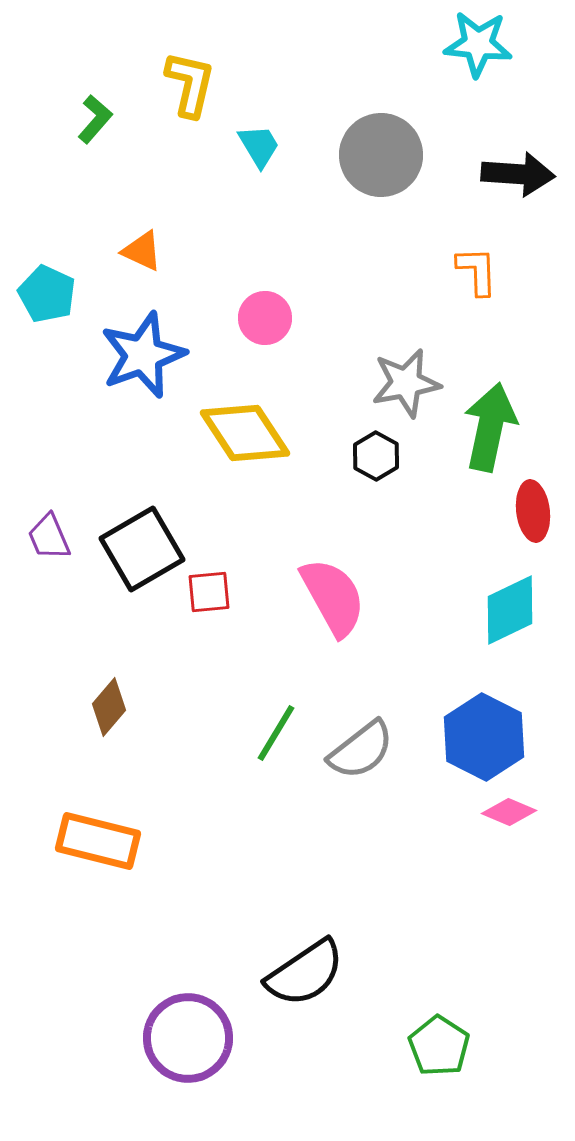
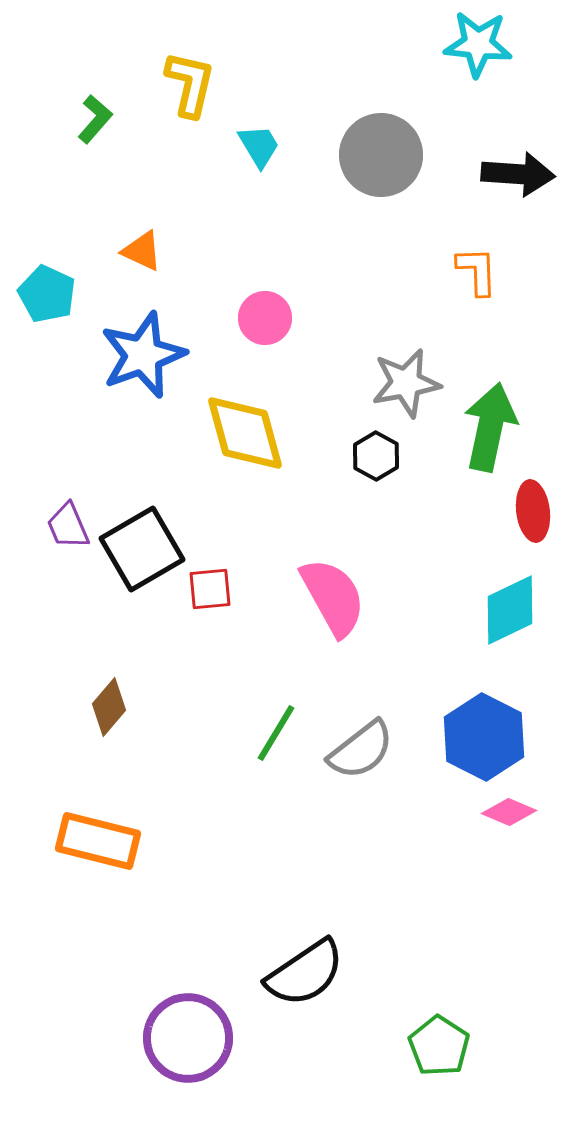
yellow diamond: rotated 18 degrees clockwise
purple trapezoid: moved 19 px right, 11 px up
red square: moved 1 px right, 3 px up
